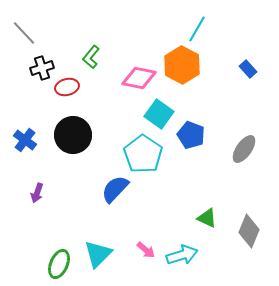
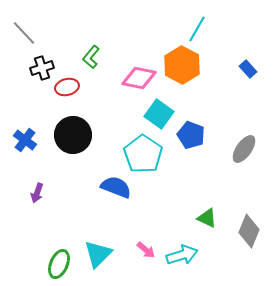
blue semicircle: moved 1 px right, 2 px up; rotated 68 degrees clockwise
